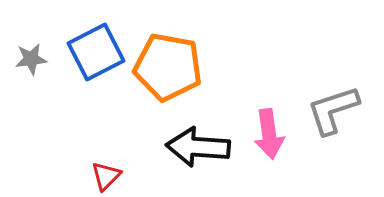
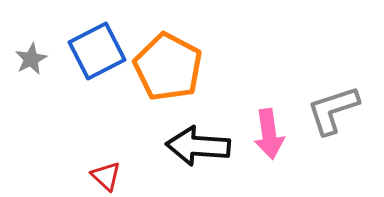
blue square: moved 1 px right, 1 px up
gray star: rotated 20 degrees counterclockwise
orange pentagon: rotated 18 degrees clockwise
black arrow: moved 1 px up
red triangle: rotated 32 degrees counterclockwise
